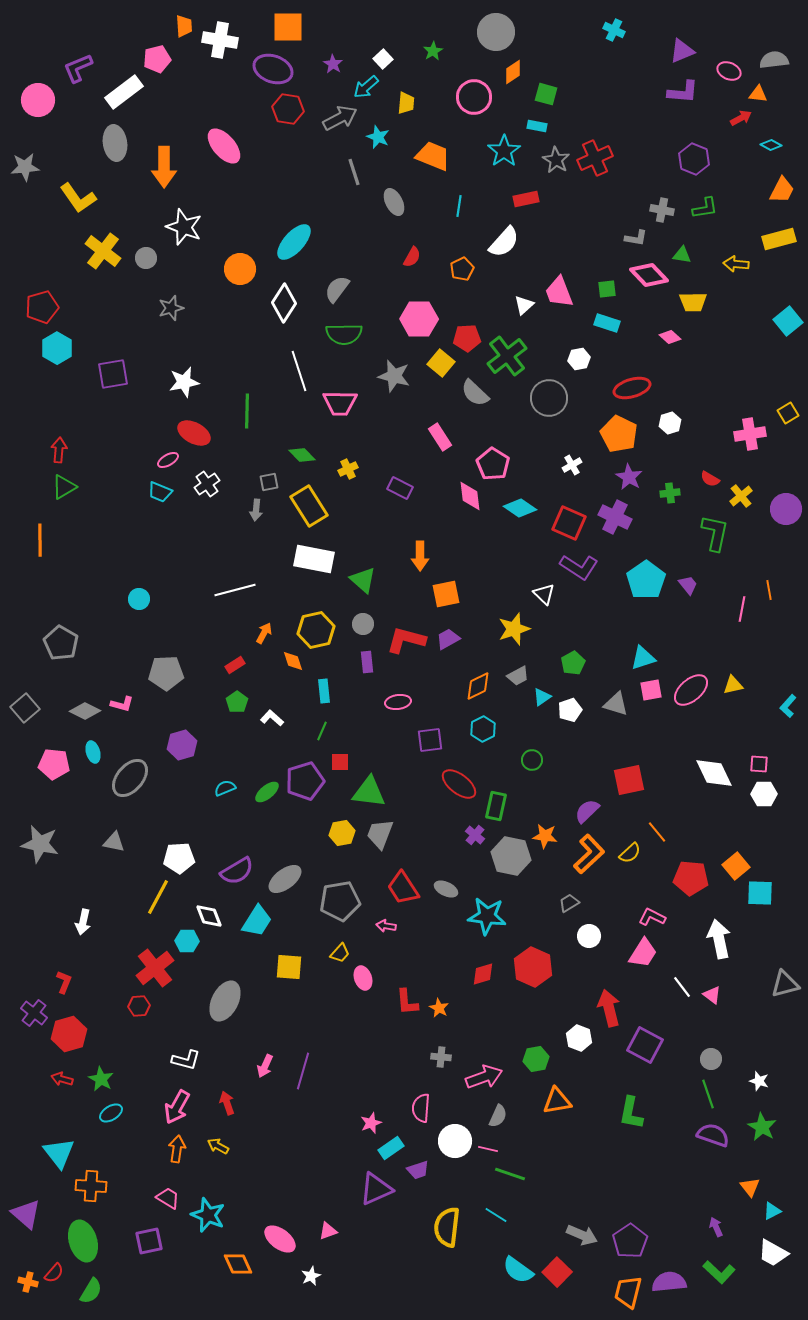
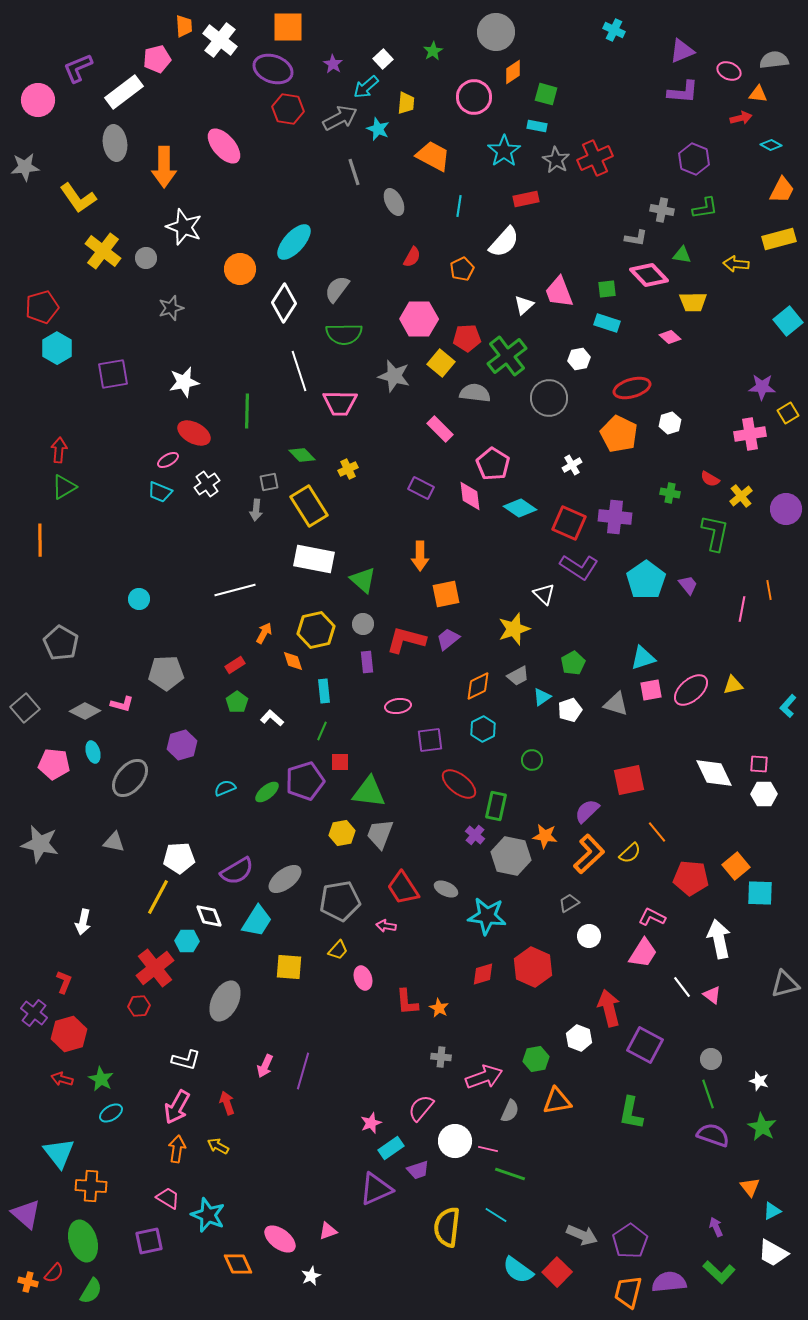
white cross at (220, 40): rotated 28 degrees clockwise
red arrow at (741, 118): rotated 15 degrees clockwise
cyan star at (378, 137): moved 8 px up
orange trapezoid at (433, 156): rotated 6 degrees clockwise
gray semicircle at (475, 393): rotated 144 degrees clockwise
pink rectangle at (440, 437): moved 8 px up; rotated 12 degrees counterclockwise
purple star at (629, 477): moved 133 px right, 90 px up; rotated 28 degrees counterclockwise
purple rectangle at (400, 488): moved 21 px right
green cross at (670, 493): rotated 18 degrees clockwise
purple cross at (615, 517): rotated 20 degrees counterclockwise
purple trapezoid at (448, 639): rotated 10 degrees counterclockwise
pink ellipse at (398, 702): moved 4 px down
yellow trapezoid at (340, 953): moved 2 px left, 3 px up
pink semicircle at (421, 1108): rotated 36 degrees clockwise
gray semicircle at (498, 1116): moved 12 px right, 5 px up
